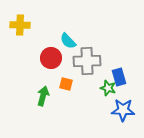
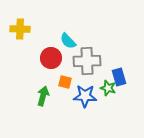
yellow cross: moved 4 px down
orange square: moved 1 px left, 2 px up
blue star: moved 38 px left, 14 px up
